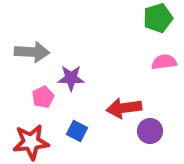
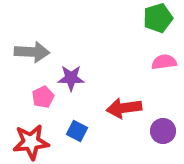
purple circle: moved 13 px right
